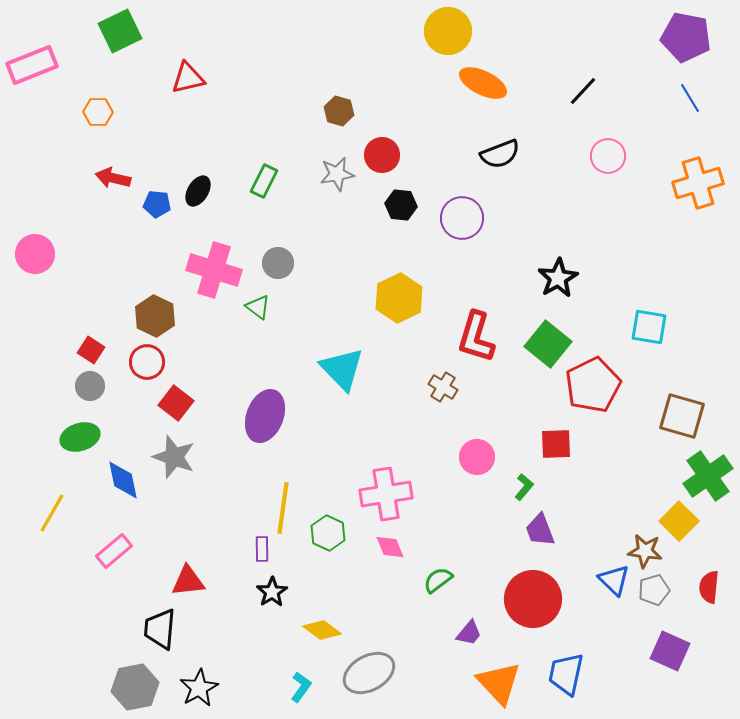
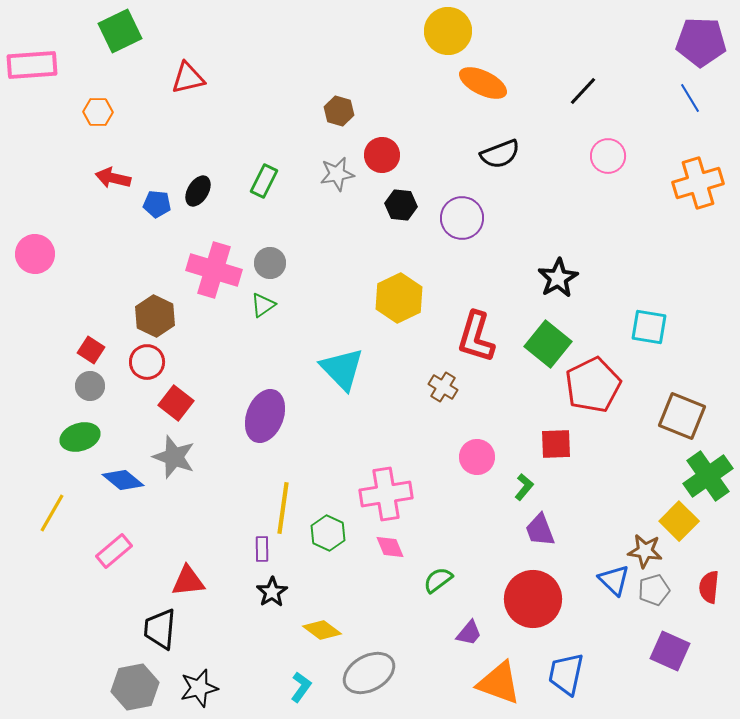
purple pentagon at (686, 37): moved 15 px right, 5 px down; rotated 9 degrees counterclockwise
pink rectangle at (32, 65): rotated 18 degrees clockwise
gray circle at (278, 263): moved 8 px left
green triangle at (258, 307): moved 5 px right, 2 px up; rotated 48 degrees clockwise
brown square at (682, 416): rotated 6 degrees clockwise
blue diamond at (123, 480): rotated 39 degrees counterclockwise
orange triangle at (499, 683): rotated 27 degrees counterclockwise
black star at (199, 688): rotated 15 degrees clockwise
